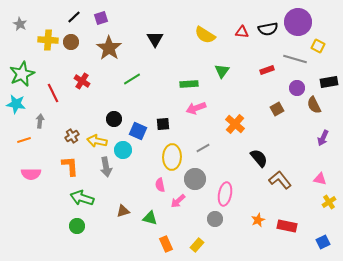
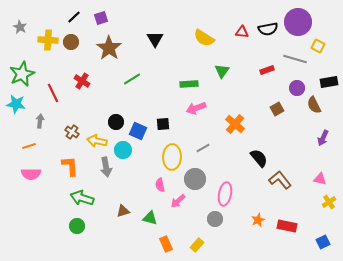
gray star at (20, 24): moved 3 px down
yellow semicircle at (205, 35): moved 1 px left, 3 px down
black circle at (114, 119): moved 2 px right, 3 px down
brown cross at (72, 136): moved 4 px up; rotated 24 degrees counterclockwise
orange line at (24, 140): moved 5 px right, 6 px down
